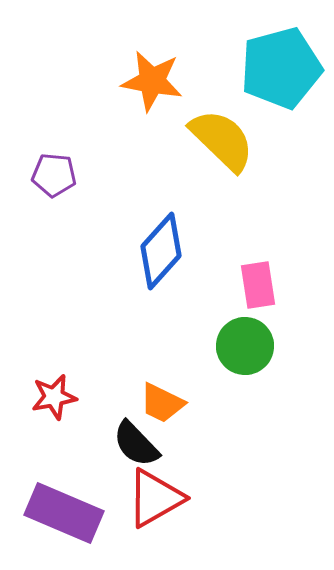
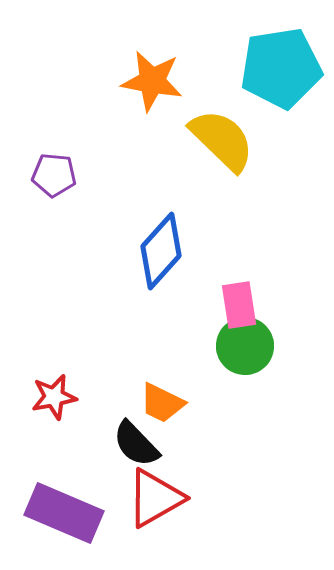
cyan pentagon: rotated 6 degrees clockwise
pink rectangle: moved 19 px left, 20 px down
